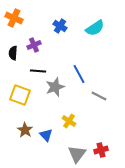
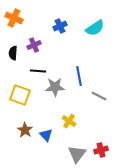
blue cross: rotated 32 degrees clockwise
blue line: moved 2 px down; rotated 18 degrees clockwise
gray star: rotated 18 degrees clockwise
